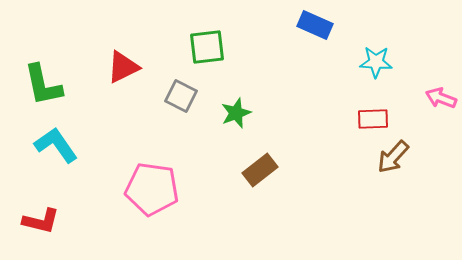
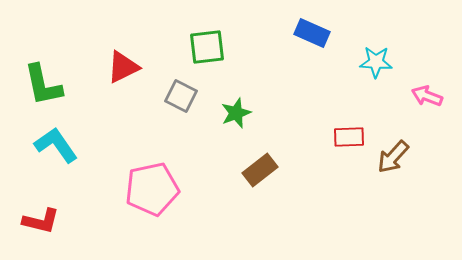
blue rectangle: moved 3 px left, 8 px down
pink arrow: moved 14 px left, 2 px up
red rectangle: moved 24 px left, 18 px down
pink pentagon: rotated 20 degrees counterclockwise
